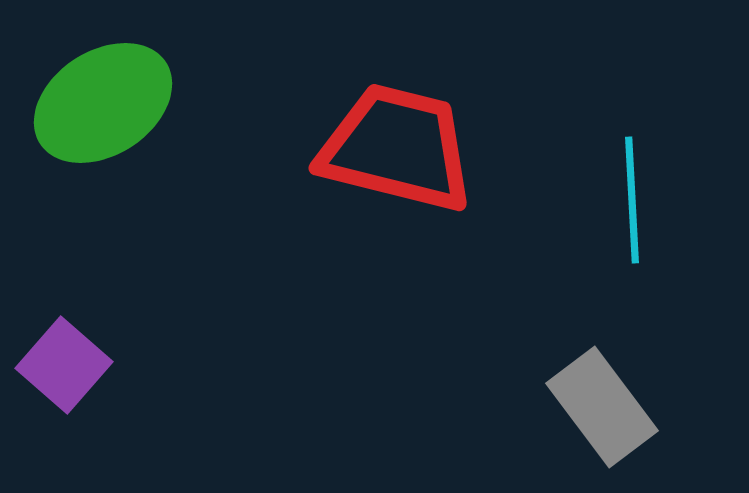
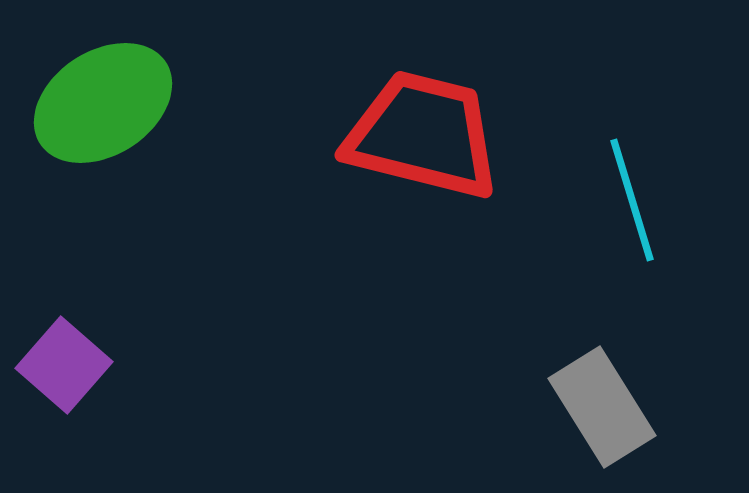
red trapezoid: moved 26 px right, 13 px up
cyan line: rotated 14 degrees counterclockwise
gray rectangle: rotated 5 degrees clockwise
